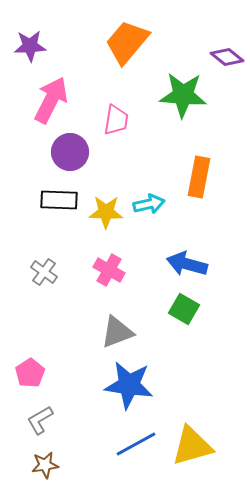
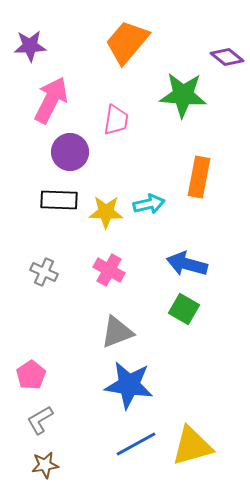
gray cross: rotated 12 degrees counterclockwise
pink pentagon: moved 1 px right, 2 px down
